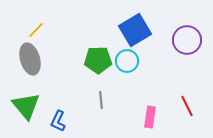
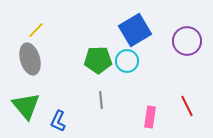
purple circle: moved 1 px down
